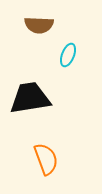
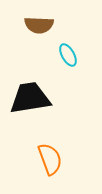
cyan ellipse: rotated 50 degrees counterclockwise
orange semicircle: moved 4 px right
